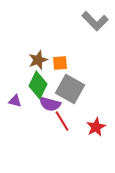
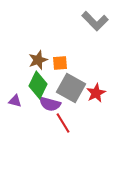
gray square: moved 1 px right, 1 px up
red line: moved 1 px right, 2 px down
red star: moved 34 px up
